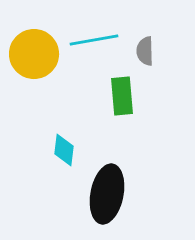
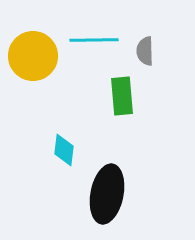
cyan line: rotated 9 degrees clockwise
yellow circle: moved 1 px left, 2 px down
